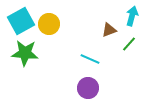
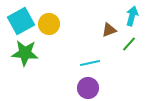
cyan line: moved 4 px down; rotated 36 degrees counterclockwise
